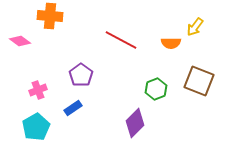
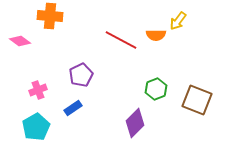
yellow arrow: moved 17 px left, 6 px up
orange semicircle: moved 15 px left, 8 px up
purple pentagon: rotated 10 degrees clockwise
brown square: moved 2 px left, 19 px down
